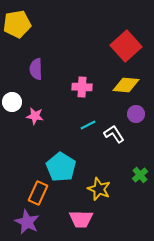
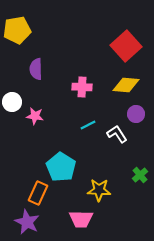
yellow pentagon: moved 6 px down
white L-shape: moved 3 px right
yellow star: moved 1 px down; rotated 20 degrees counterclockwise
